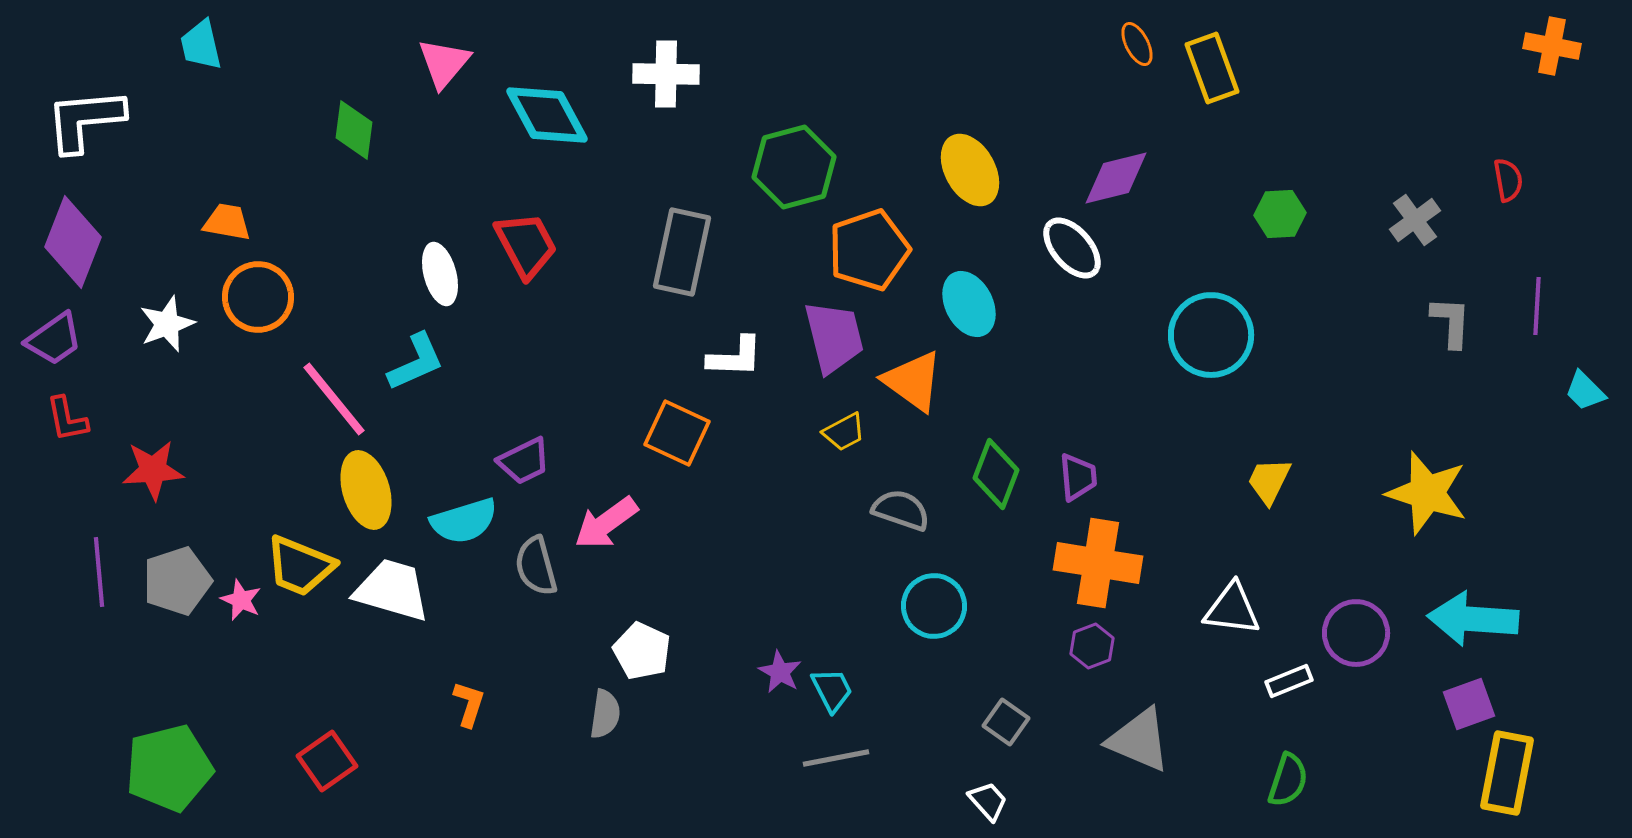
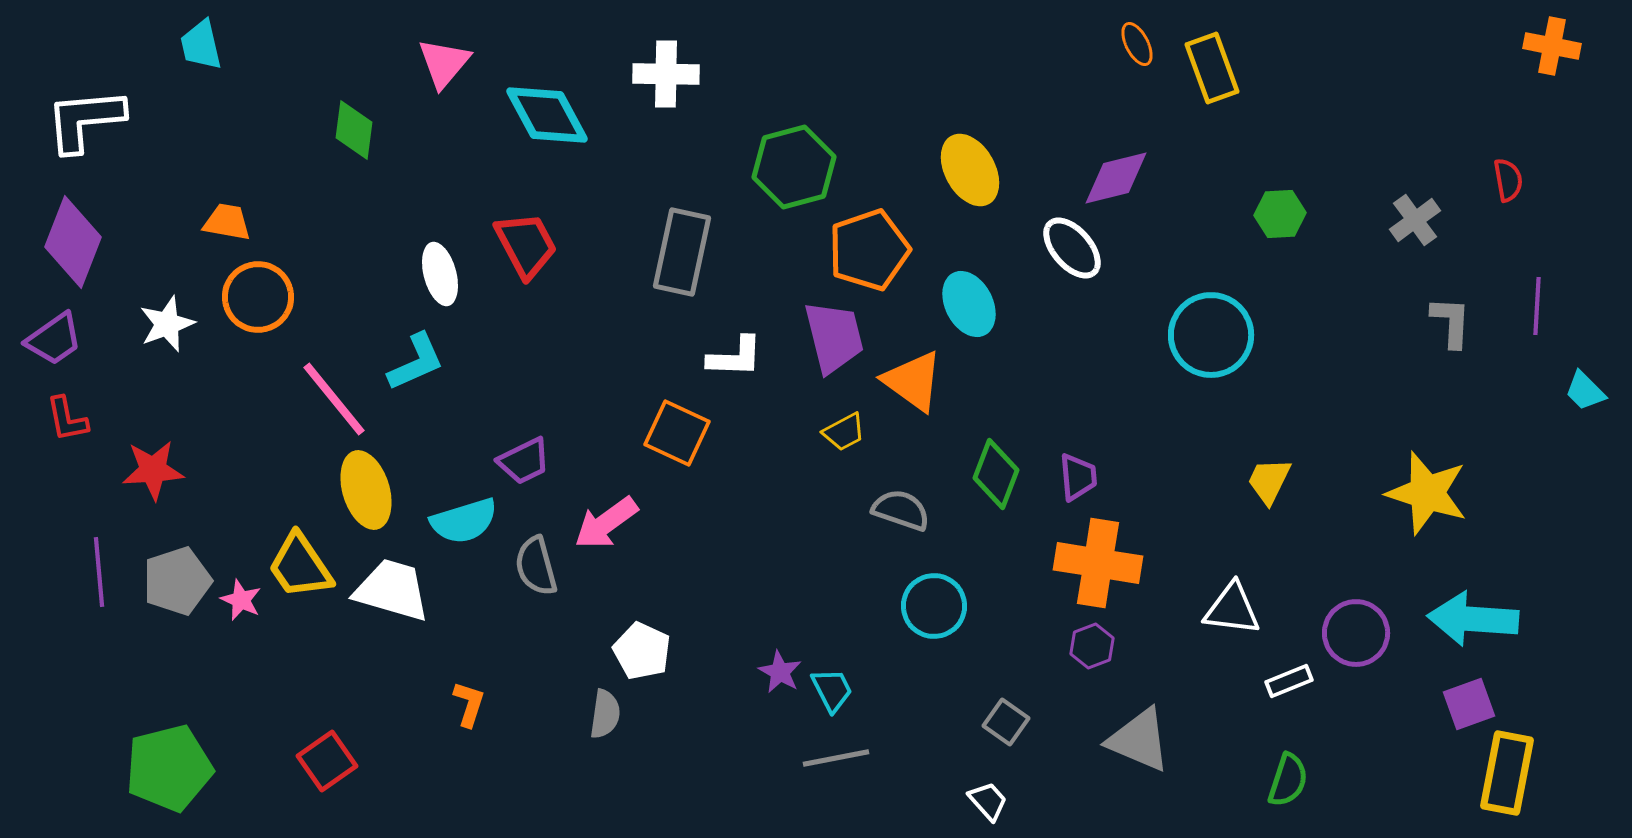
yellow trapezoid at (300, 566): rotated 34 degrees clockwise
